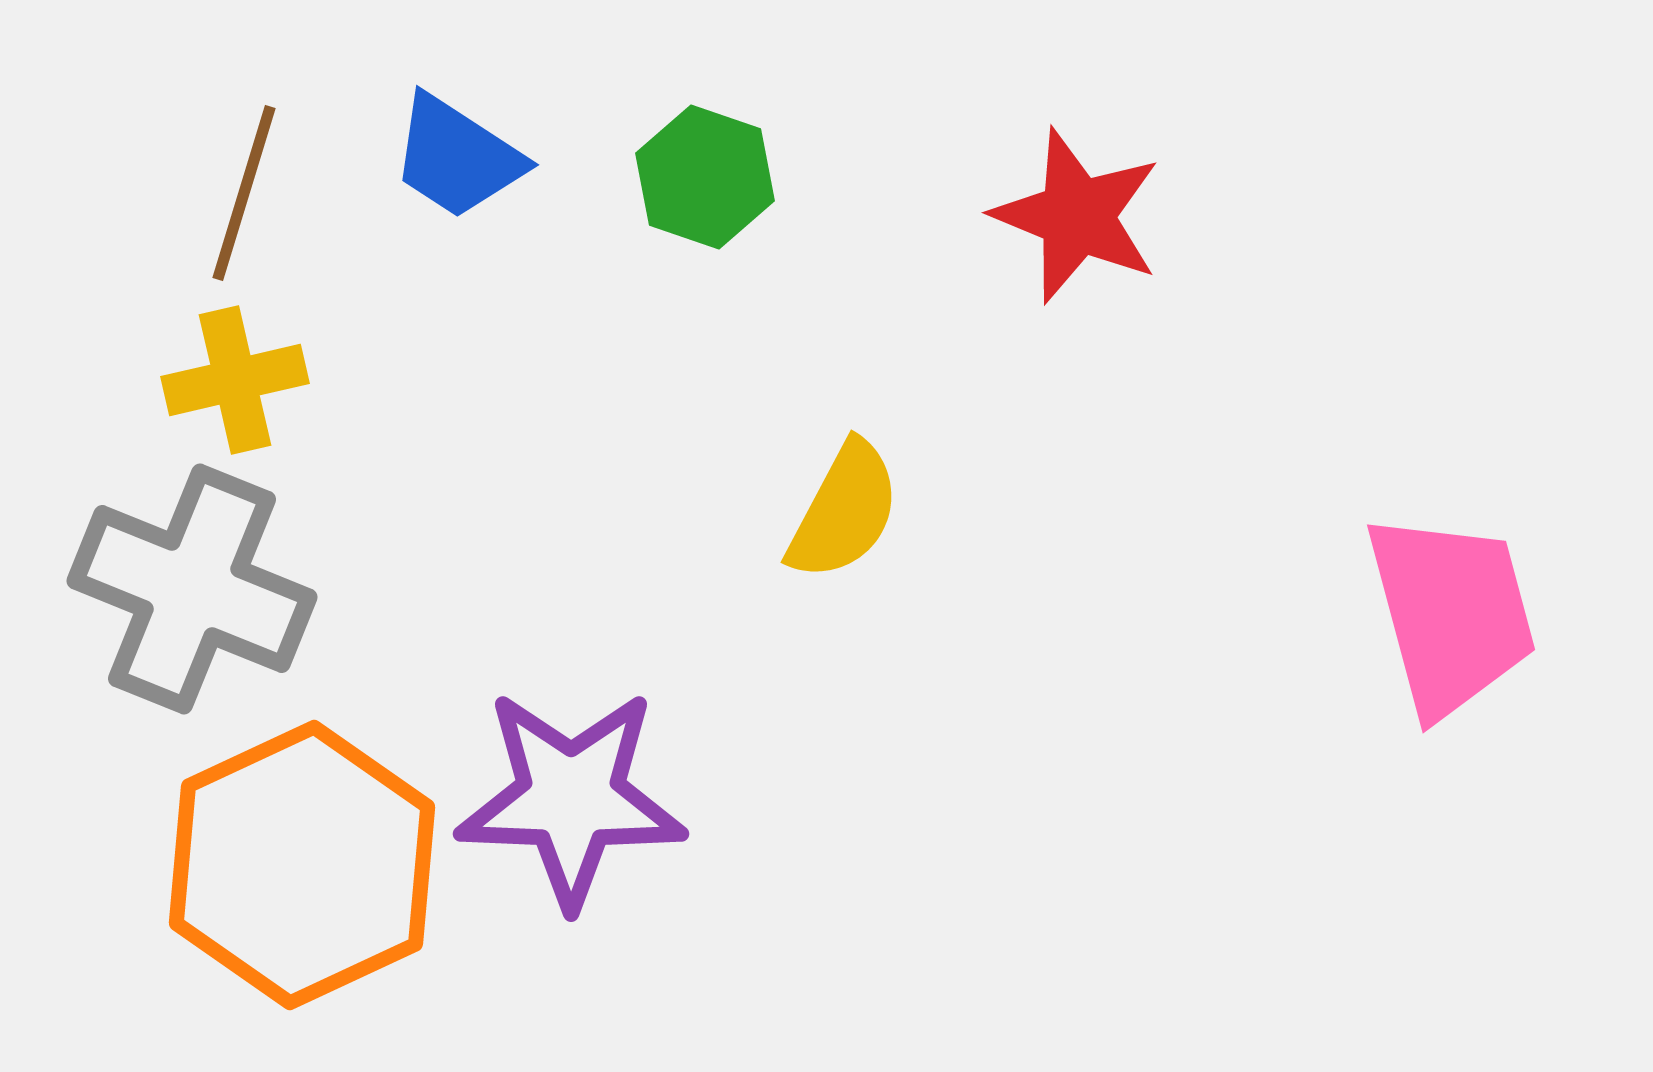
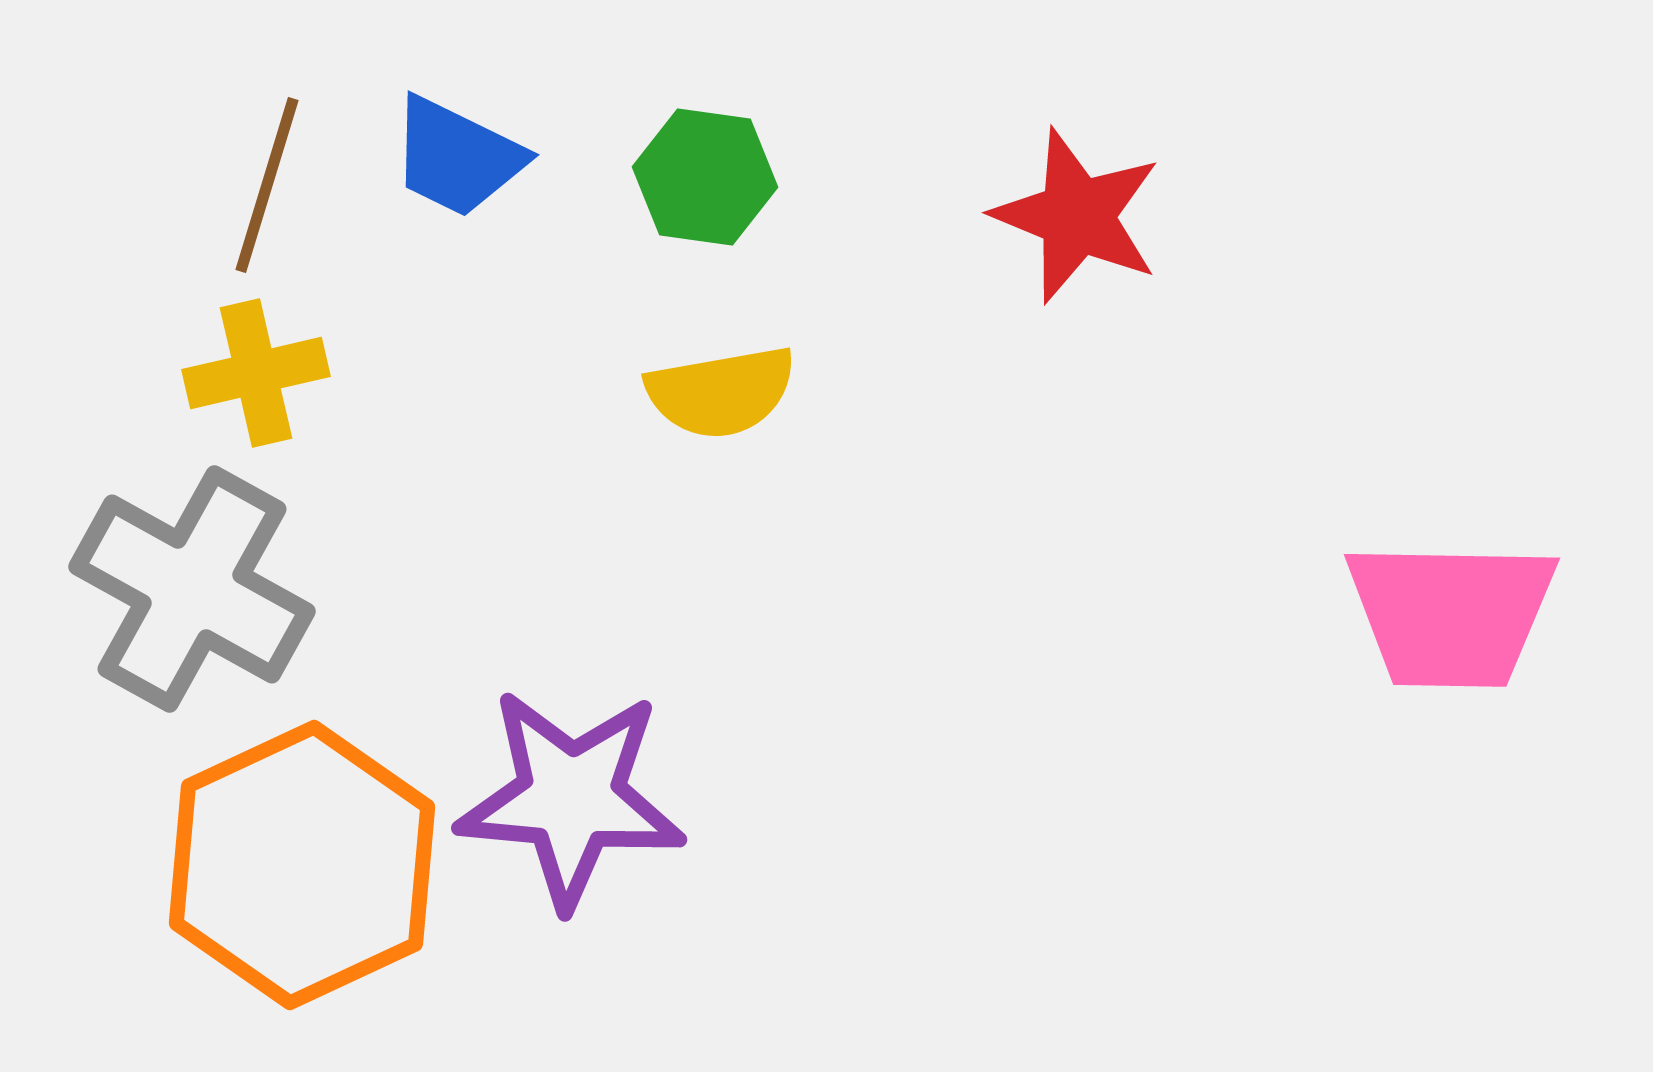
blue trapezoid: rotated 7 degrees counterclockwise
green hexagon: rotated 11 degrees counterclockwise
brown line: moved 23 px right, 8 px up
yellow cross: moved 21 px right, 7 px up
yellow semicircle: moved 123 px left, 119 px up; rotated 52 degrees clockwise
gray cross: rotated 7 degrees clockwise
pink trapezoid: rotated 106 degrees clockwise
purple star: rotated 3 degrees clockwise
